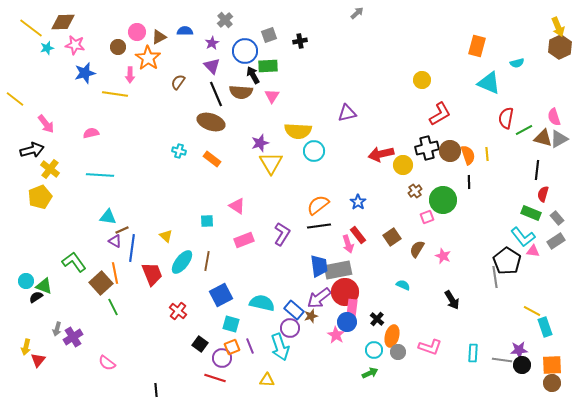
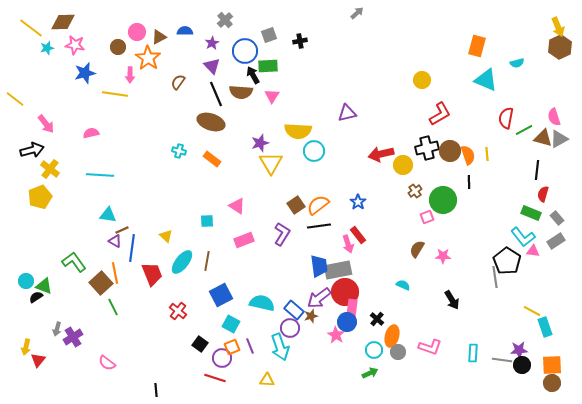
cyan triangle at (489, 83): moved 3 px left, 3 px up
cyan triangle at (108, 217): moved 2 px up
brown square at (392, 237): moved 96 px left, 32 px up
pink star at (443, 256): rotated 21 degrees counterclockwise
cyan square at (231, 324): rotated 12 degrees clockwise
